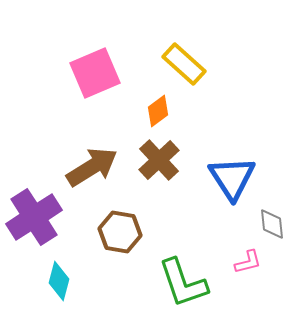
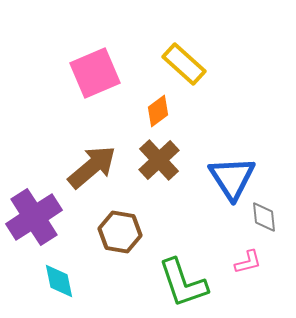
brown arrow: rotated 8 degrees counterclockwise
gray diamond: moved 8 px left, 7 px up
cyan diamond: rotated 27 degrees counterclockwise
